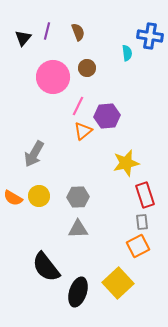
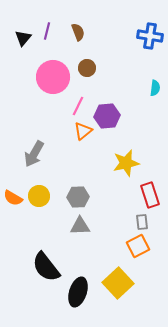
cyan semicircle: moved 28 px right, 35 px down; rotated 14 degrees clockwise
red rectangle: moved 5 px right
gray triangle: moved 2 px right, 3 px up
